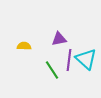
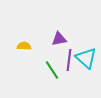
cyan triangle: moved 1 px up
